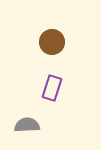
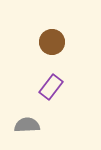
purple rectangle: moved 1 px left, 1 px up; rotated 20 degrees clockwise
